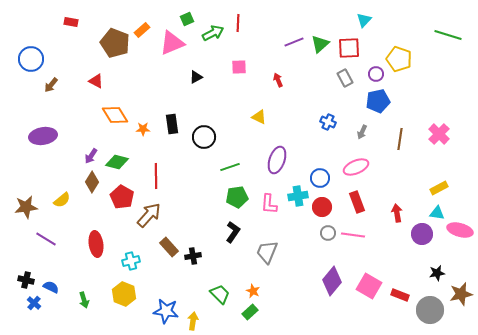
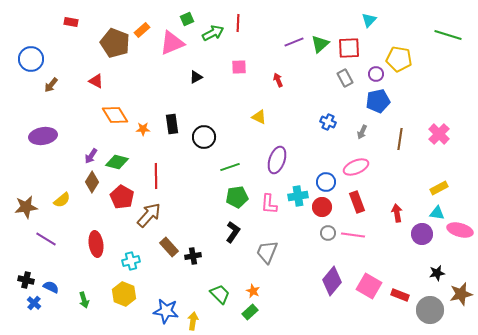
cyan triangle at (364, 20): moved 5 px right
yellow pentagon at (399, 59): rotated 10 degrees counterclockwise
blue circle at (320, 178): moved 6 px right, 4 px down
